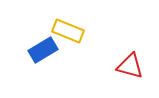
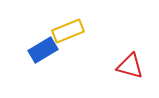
yellow rectangle: rotated 44 degrees counterclockwise
